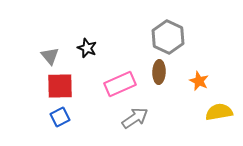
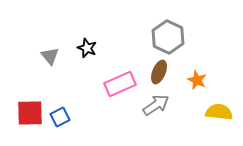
brown ellipse: rotated 20 degrees clockwise
orange star: moved 2 px left, 1 px up
red square: moved 30 px left, 27 px down
yellow semicircle: rotated 16 degrees clockwise
gray arrow: moved 21 px right, 13 px up
